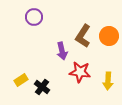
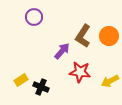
purple arrow: rotated 126 degrees counterclockwise
yellow arrow: moved 2 px right; rotated 60 degrees clockwise
black cross: moved 1 px left; rotated 14 degrees counterclockwise
